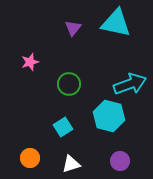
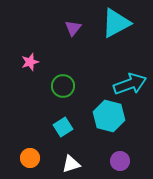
cyan triangle: rotated 40 degrees counterclockwise
green circle: moved 6 px left, 2 px down
